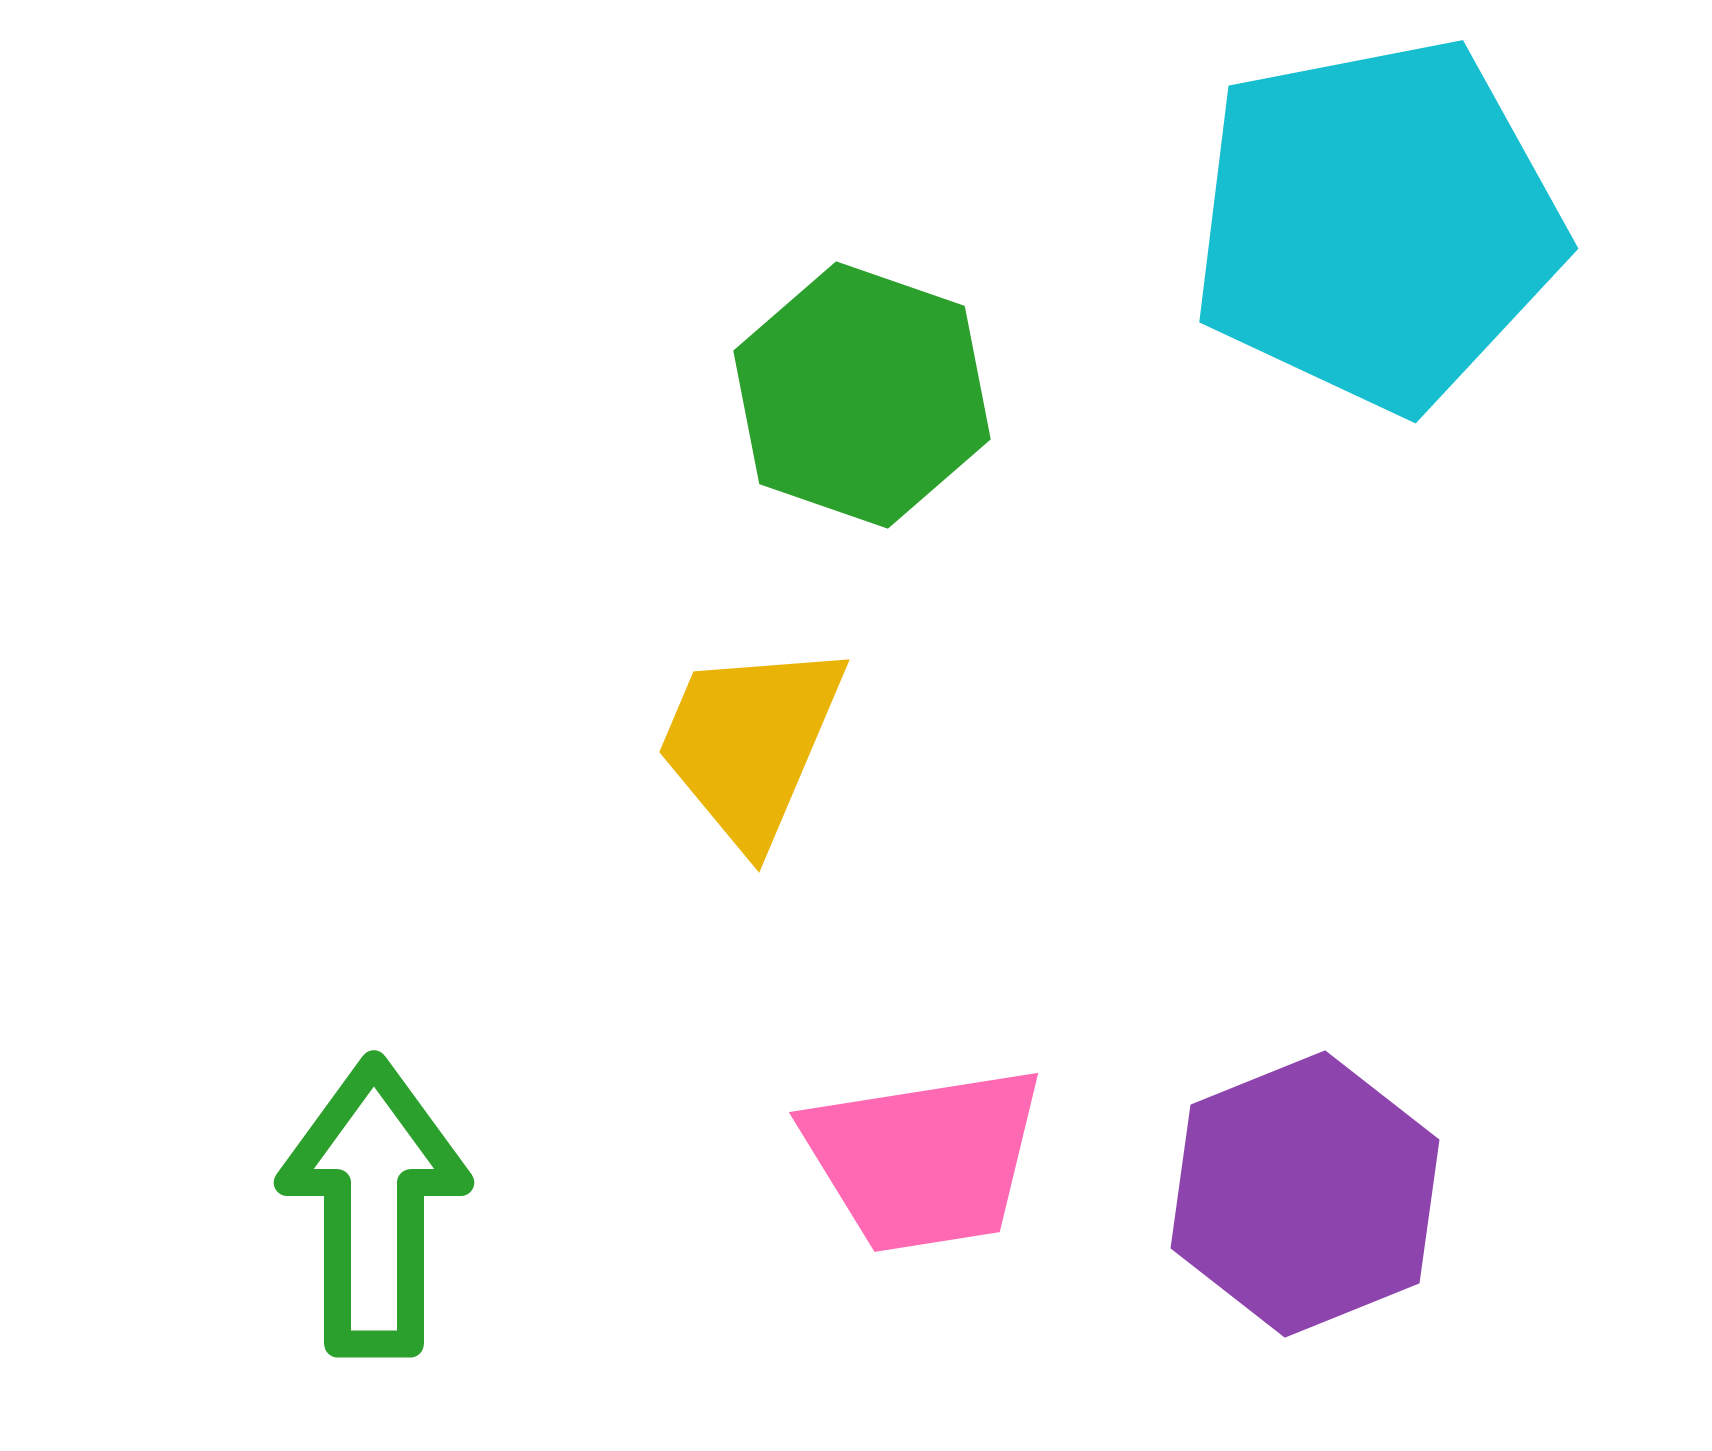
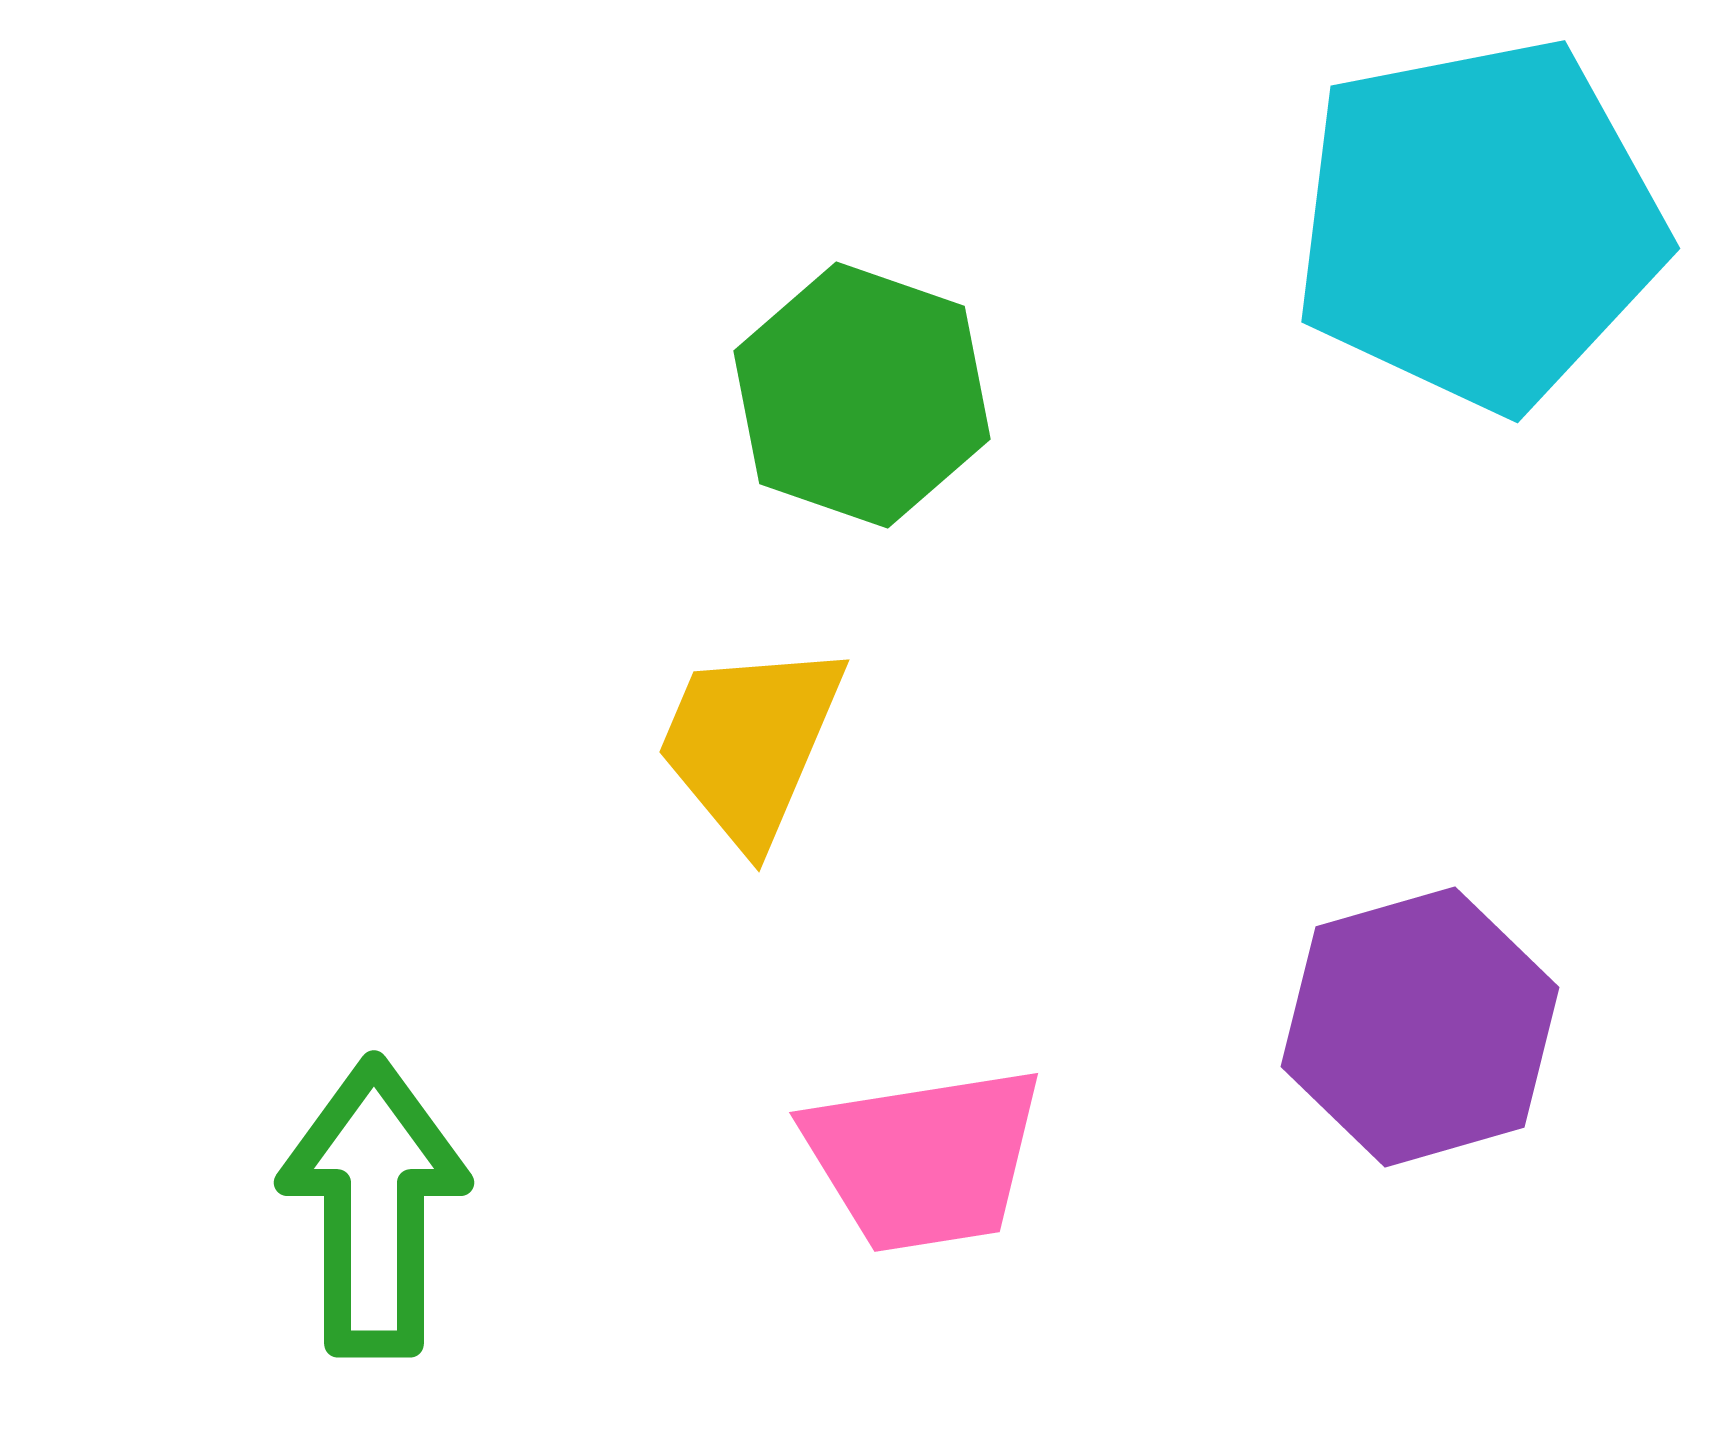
cyan pentagon: moved 102 px right
purple hexagon: moved 115 px right, 167 px up; rotated 6 degrees clockwise
